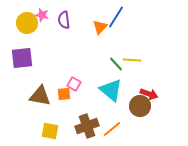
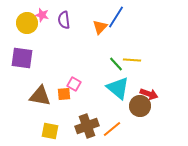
purple square: rotated 15 degrees clockwise
cyan triangle: moved 7 px right, 2 px up
